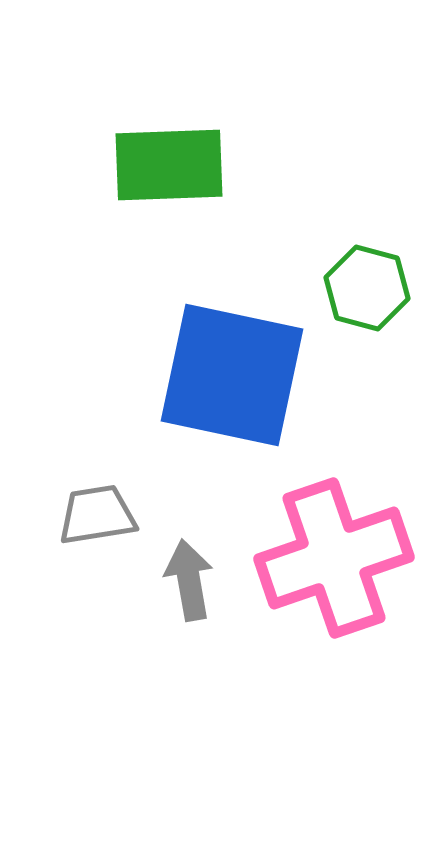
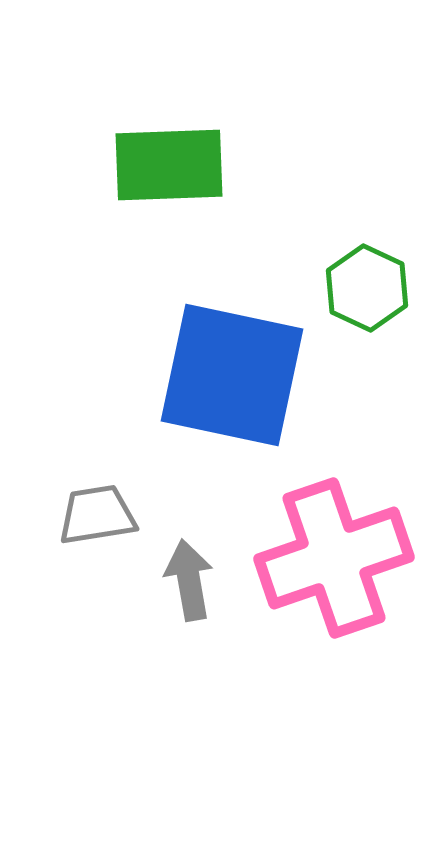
green hexagon: rotated 10 degrees clockwise
